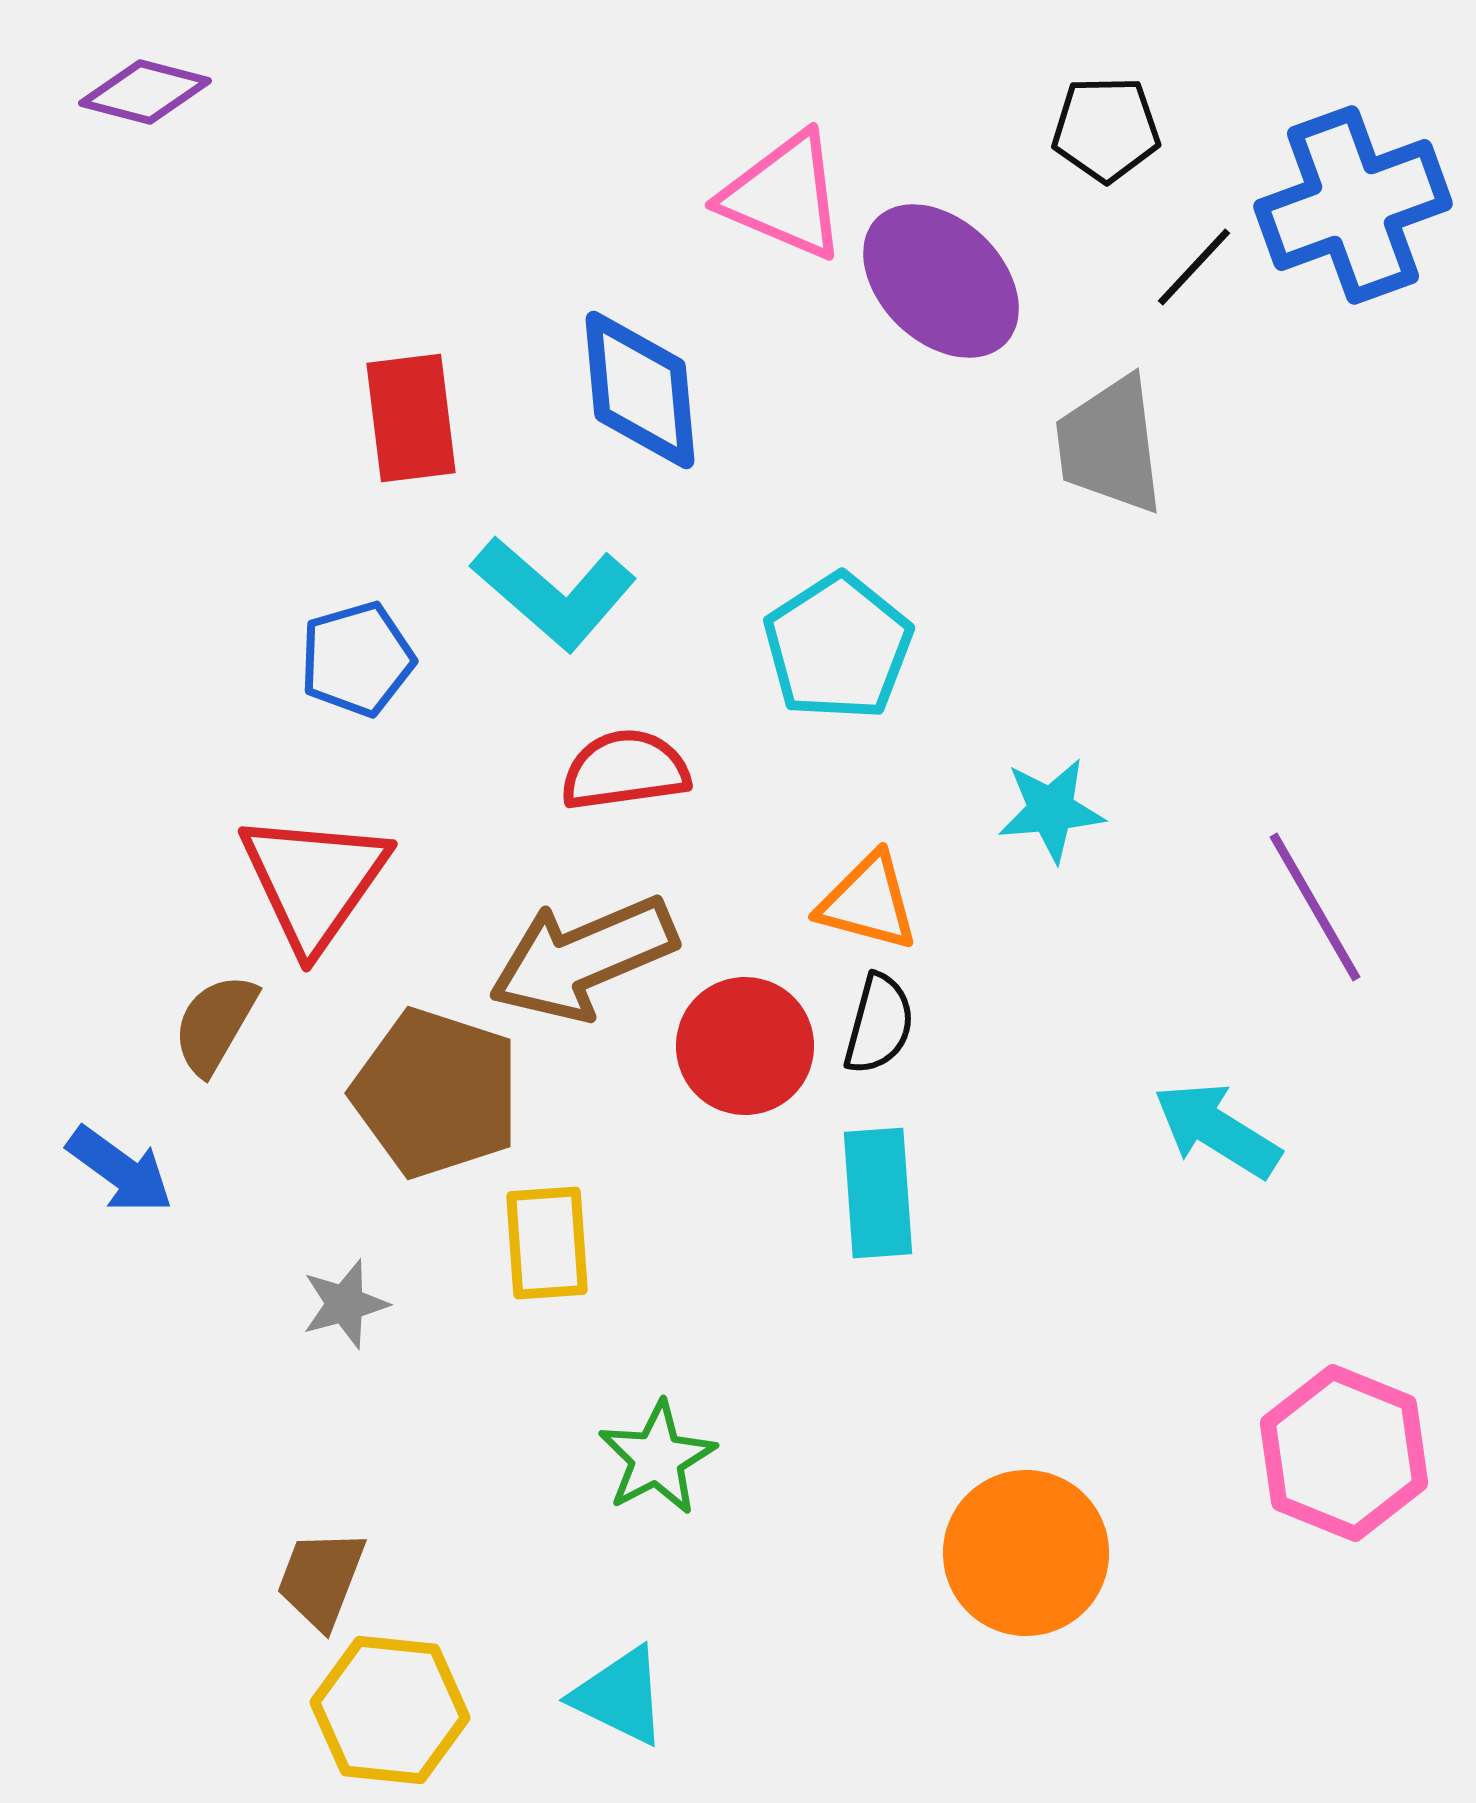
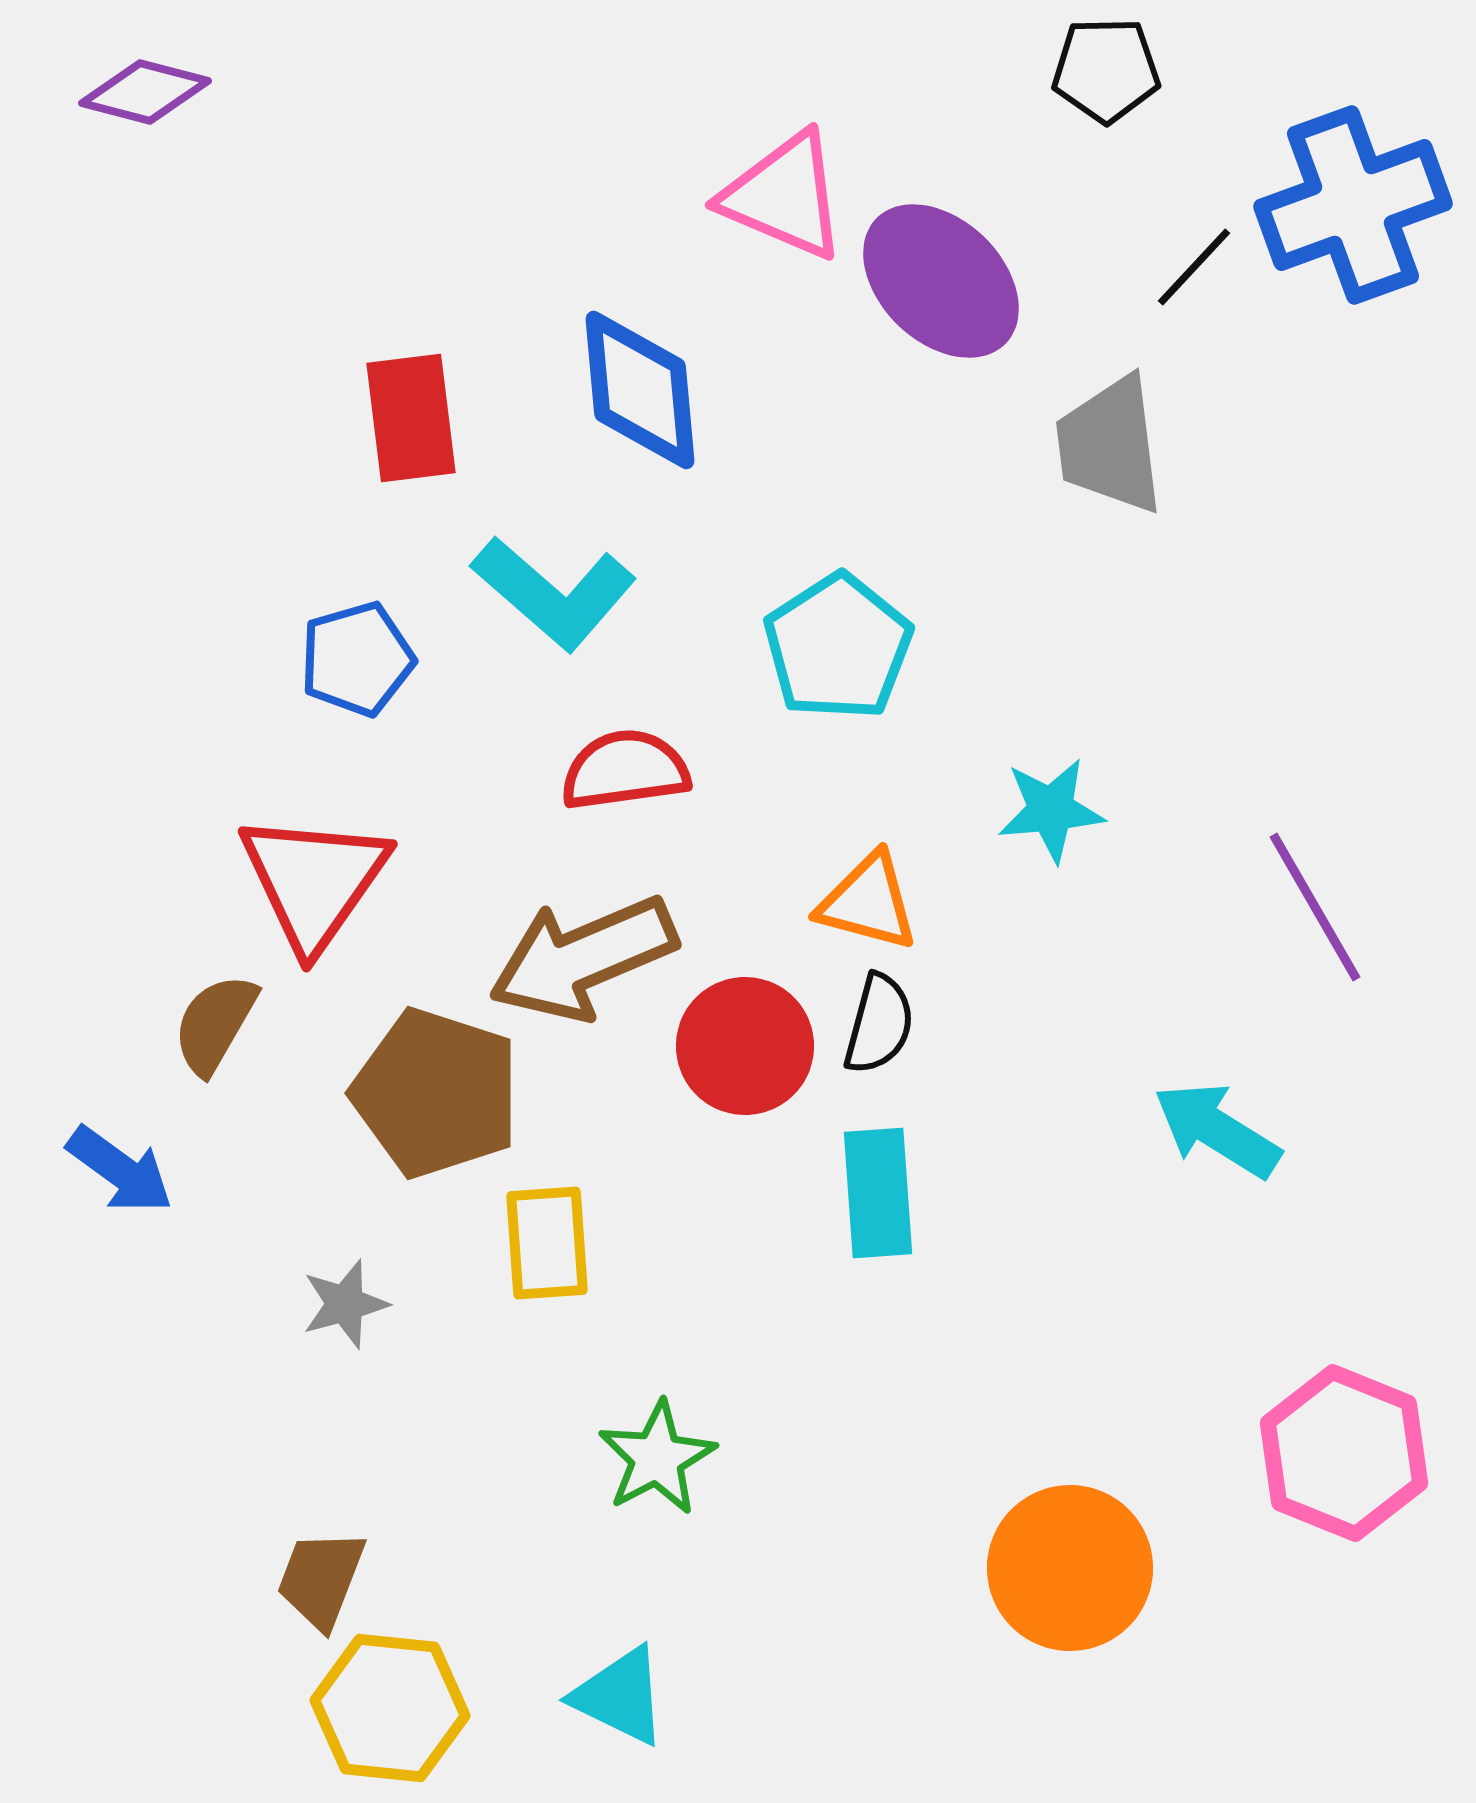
black pentagon: moved 59 px up
orange circle: moved 44 px right, 15 px down
yellow hexagon: moved 2 px up
